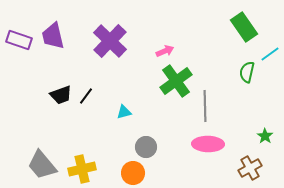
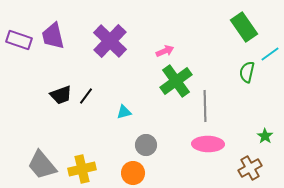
gray circle: moved 2 px up
